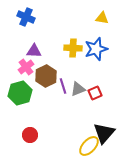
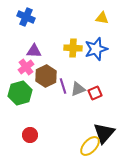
yellow ellipse: moved 1 px right
